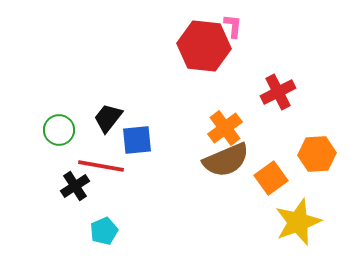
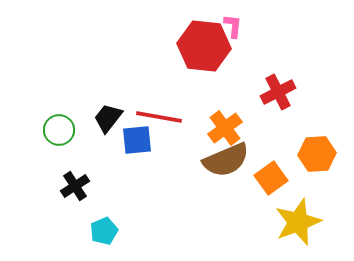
red line: moved 58 px right, 49 px up
